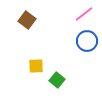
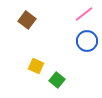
yellow square: rotated 28 degrees clockwise
